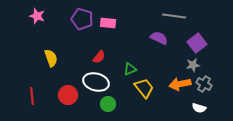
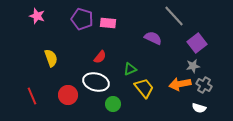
gray line: rotated 40 degrees clockwise
purple semicircle: moved 6 px left
red semicircle: moved 1 px right
gray star: moved 1 px down
gray cross: moved 1 px down
red line: rotated 18 degrees counterclockwise
green circle: moved 5 px right
